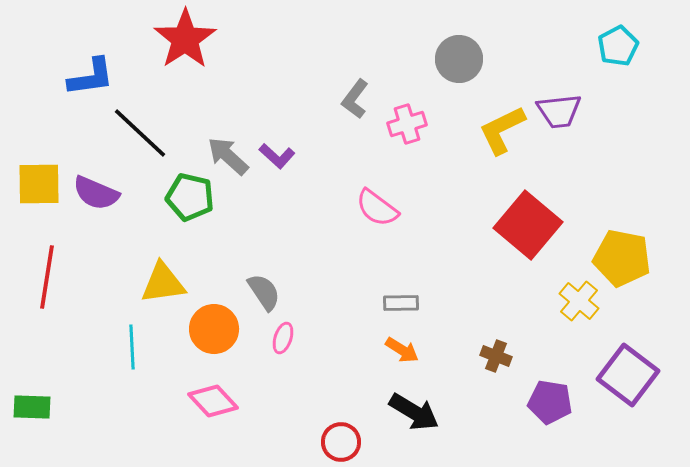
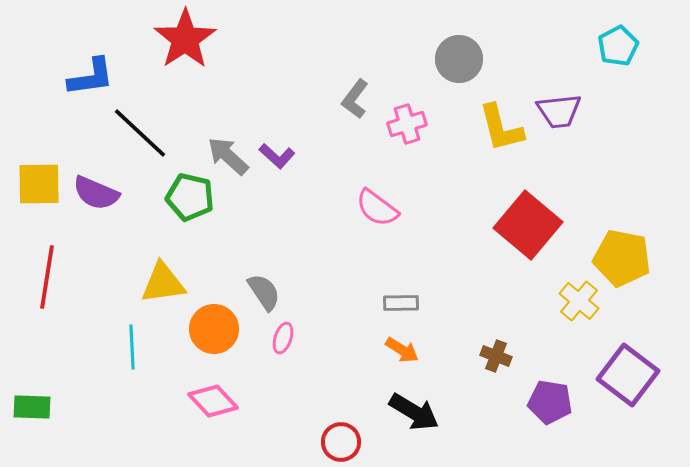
yellow L-shape: moved 1 px left, 2 px up; rotated 78 degrees counterclockwise
